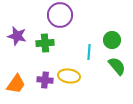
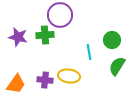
purple star: moved 1 px right, 1 px down
green cross: moved 8 px up
cyan line: rotated 14 degrees counterclockwise
green semicircle: rotated 108 degrees counterclockwise
